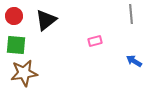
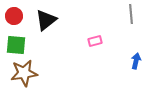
blue arrow: moved 2 px right; rotated 70 degrees clockwise
